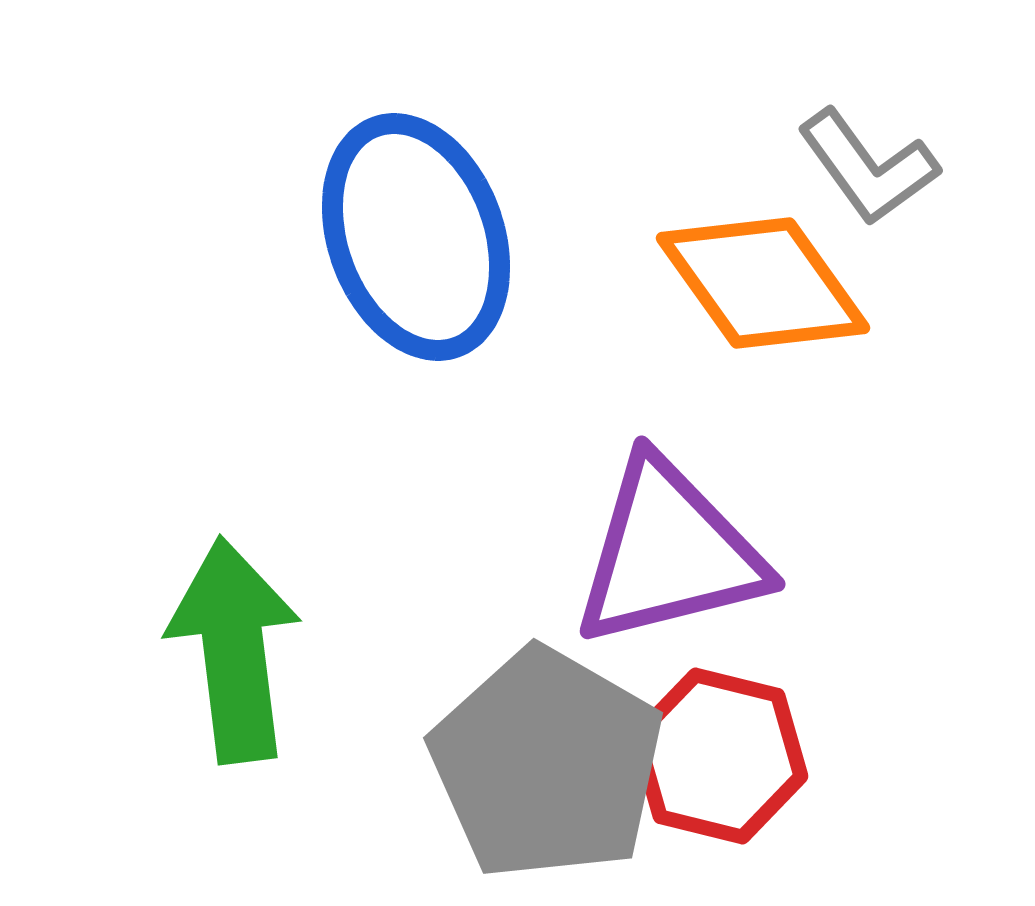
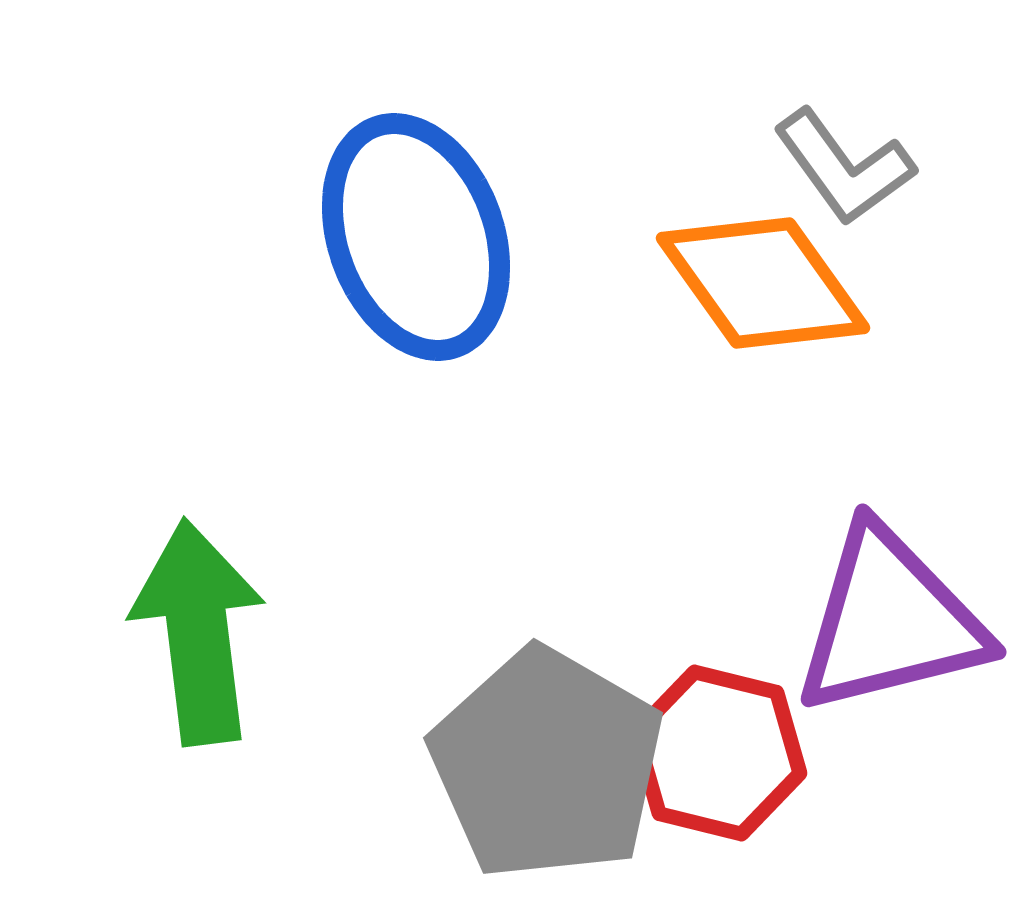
gray L-shape: moved 24 px left
purple triangle: moved 221 px right, 68 px down
green arrow: moved 36 px left, 18 px up
red hexagon: moved 1 px left, 3 px up
